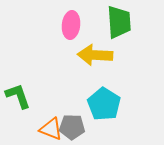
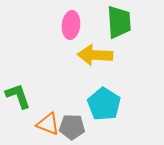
orange triangle: moved 3 px left, 5 px up
